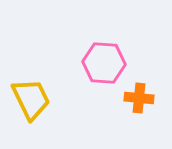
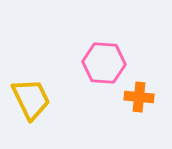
orange cross: moved 1 px up
